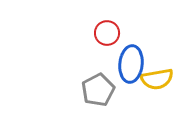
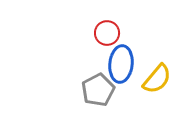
blue ellipse: moved 10 px left
yellow semicircle: rotated 40 degrees counterclockwise
